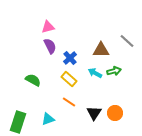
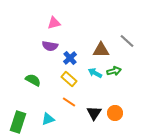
pink triangle: moved 6 px right, 4 px up
purple semicircle: rotated 126 degrees clockwise
